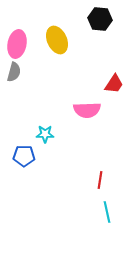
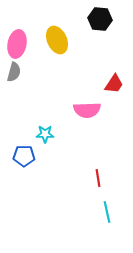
red line: moved 2 px left, 2 px up; rotated 18 degrees counterclockwise
